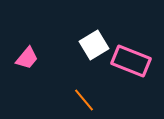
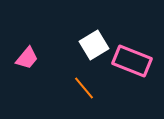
pink rectangle: moved 1 px right
orange line: moved 12 px up
